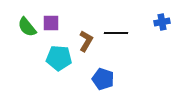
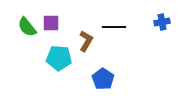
black line: moved 2 px left, 6 px up
blue pentagon: rotated 15 degrees clockwise
